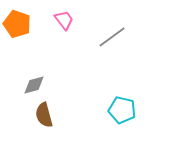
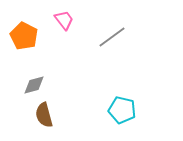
orange pentagon: moved 7 px right, 12 px down; rotated 8 degrees clockwise
